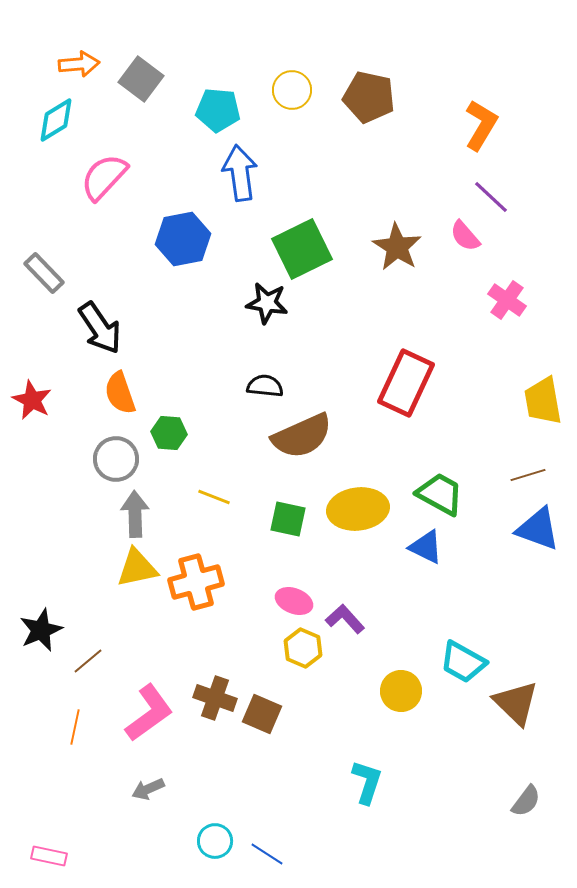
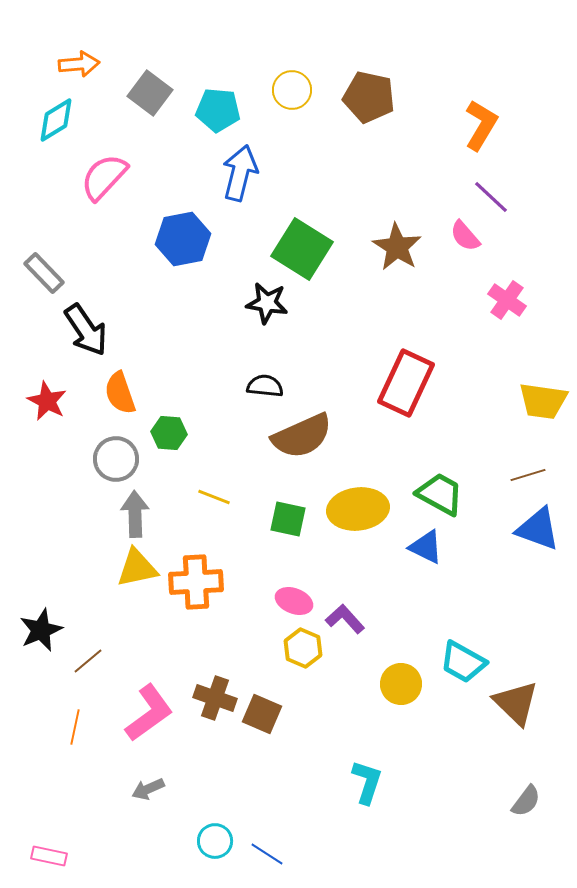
gray square at (141, 79): moved 9 px right, 14 px down
blue arrow at (240, 173): rotated 22 degrees clockwise
green square at (302, 249): rotated 32 degrees counterclockwise
black arrow at (100, 328): moved 14 px left, 2 px down
red star at (32, 400): moved 15 px right, 1 px down
yellow trapezoid at (543, 401): rotated 72 degrees counterclockwise
orange cross at (196, 582): rotated 12 degrees clockwise
yellow circle at (401, 691): moved 7 px up
